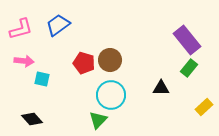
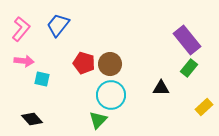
blue trapezoid: rotated 15 degrees counterclockwise
pink L-shape: rotated 35 degrees counterclockwise
brown circle: moved 4 px down
